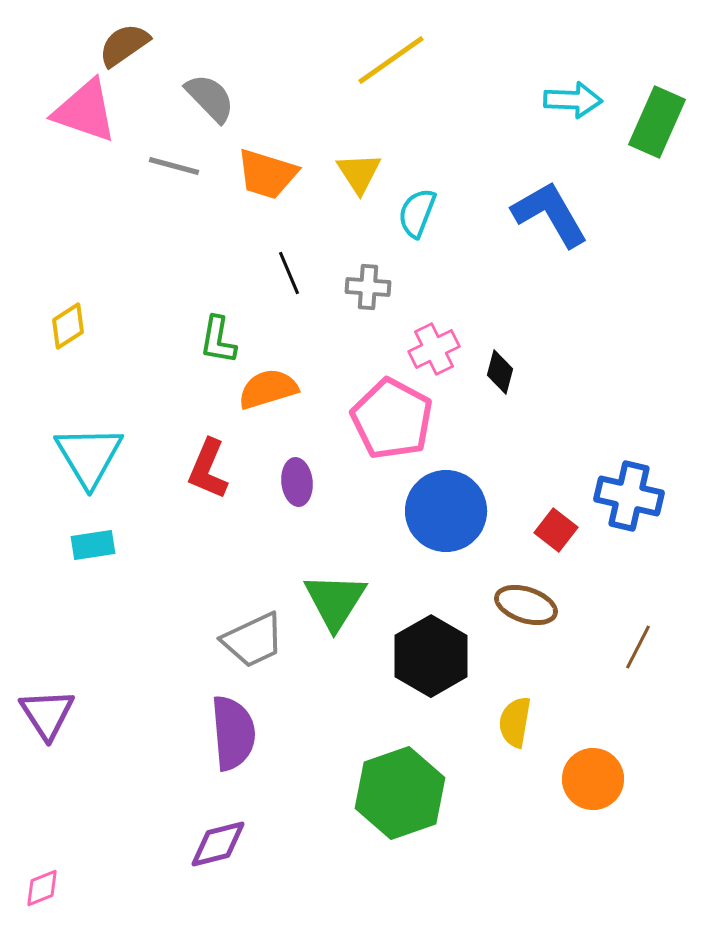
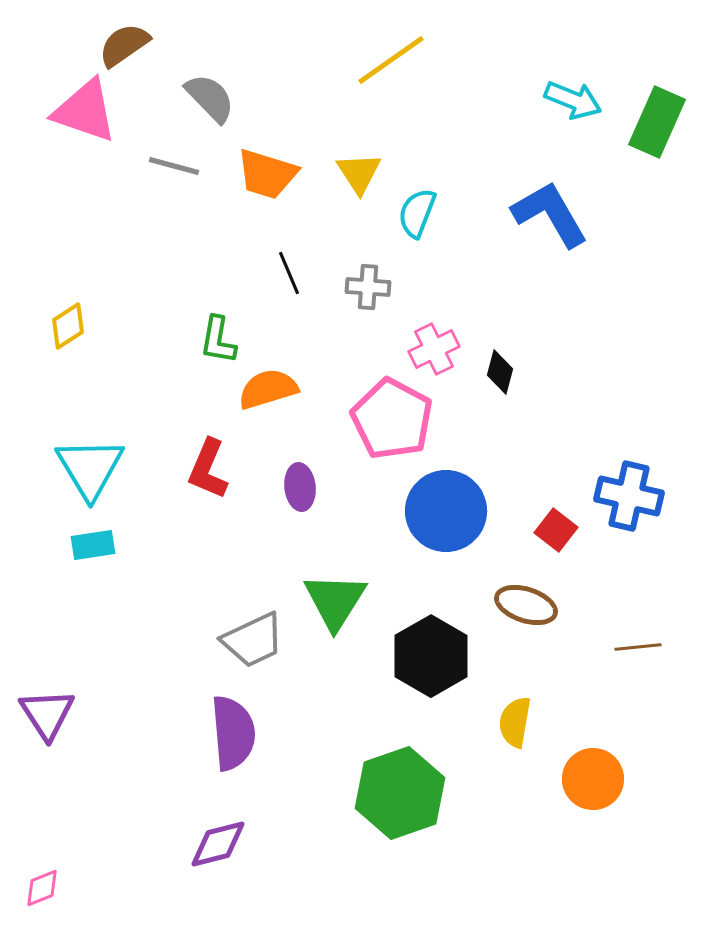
cyan arrow: rotated 20 degrees clockwise
cyan triangle: moved 1 px right, 12 px down
purple ellipse: moved 3 px right, 5 px down
brown line: rotated 57 degrees clockwise
